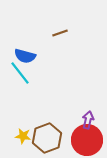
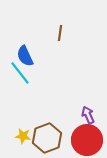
brown line: rotated 63 degrees counterclockwise
blue semicircle: rotated 50 degrees clockwise
purple arrow: moved 5 px up; rotated 36 degrees counterclockwise
